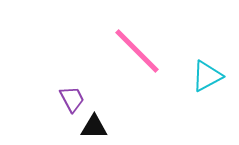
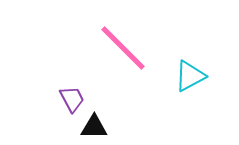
pink line: moved 14 px left, 3 px up
cyan triangle: moved 17 px left
